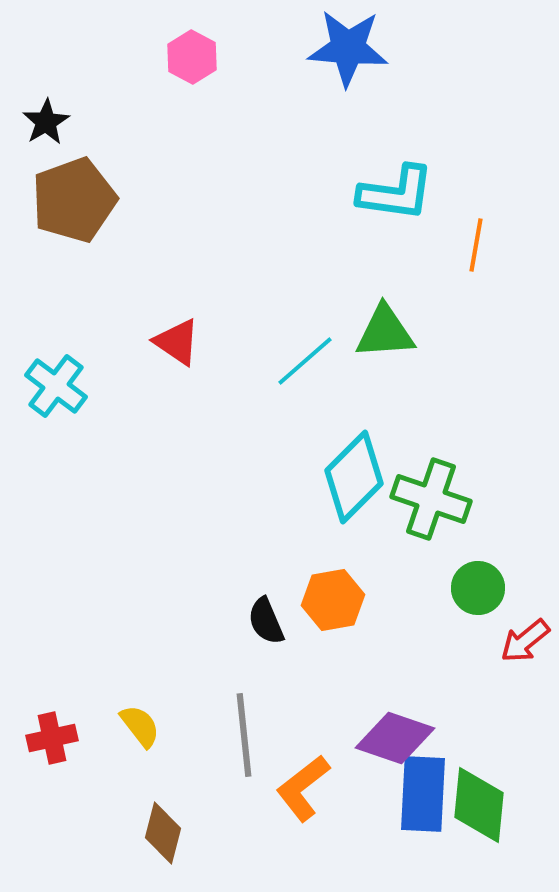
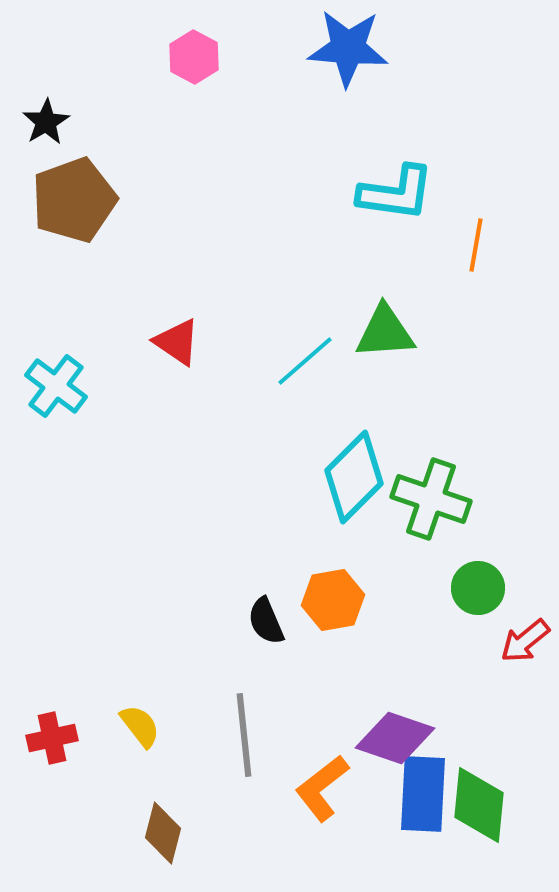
pink hexagon: moved 2 px right
orange L-shape: moved 19 px right
